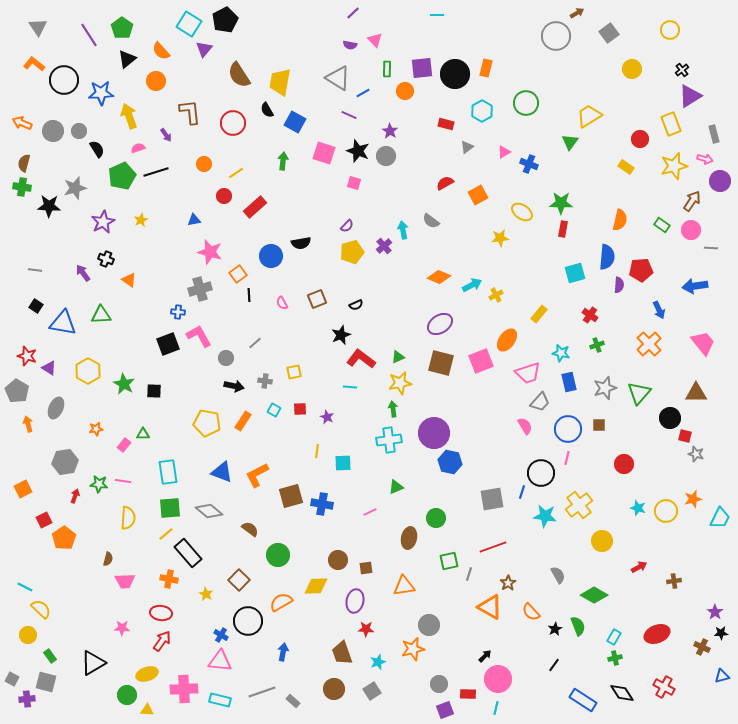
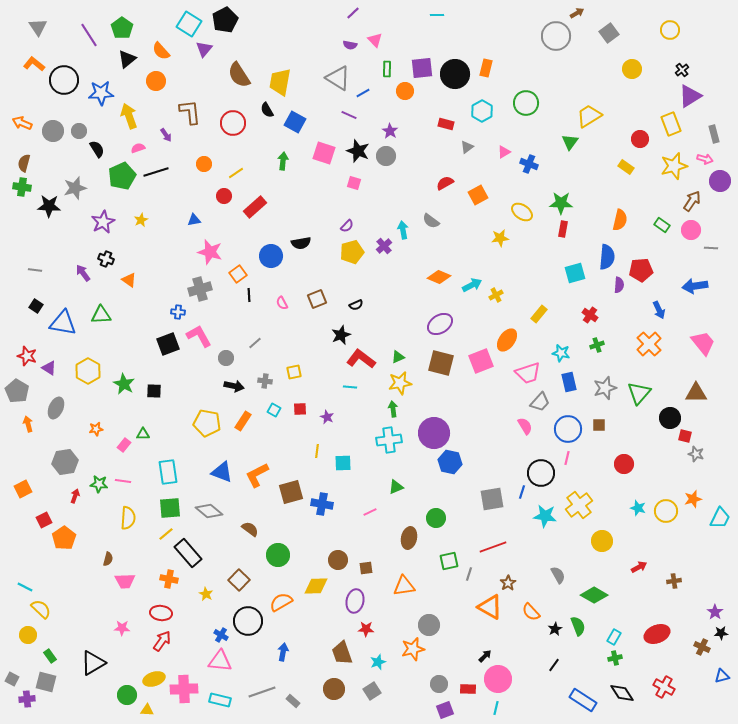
brown square at (291, 496): moved 4 px up
yellow ellipse at (147, 674): moved 7 px right, 5 px down
red rectangle at (468, 694): moved 5 px up
